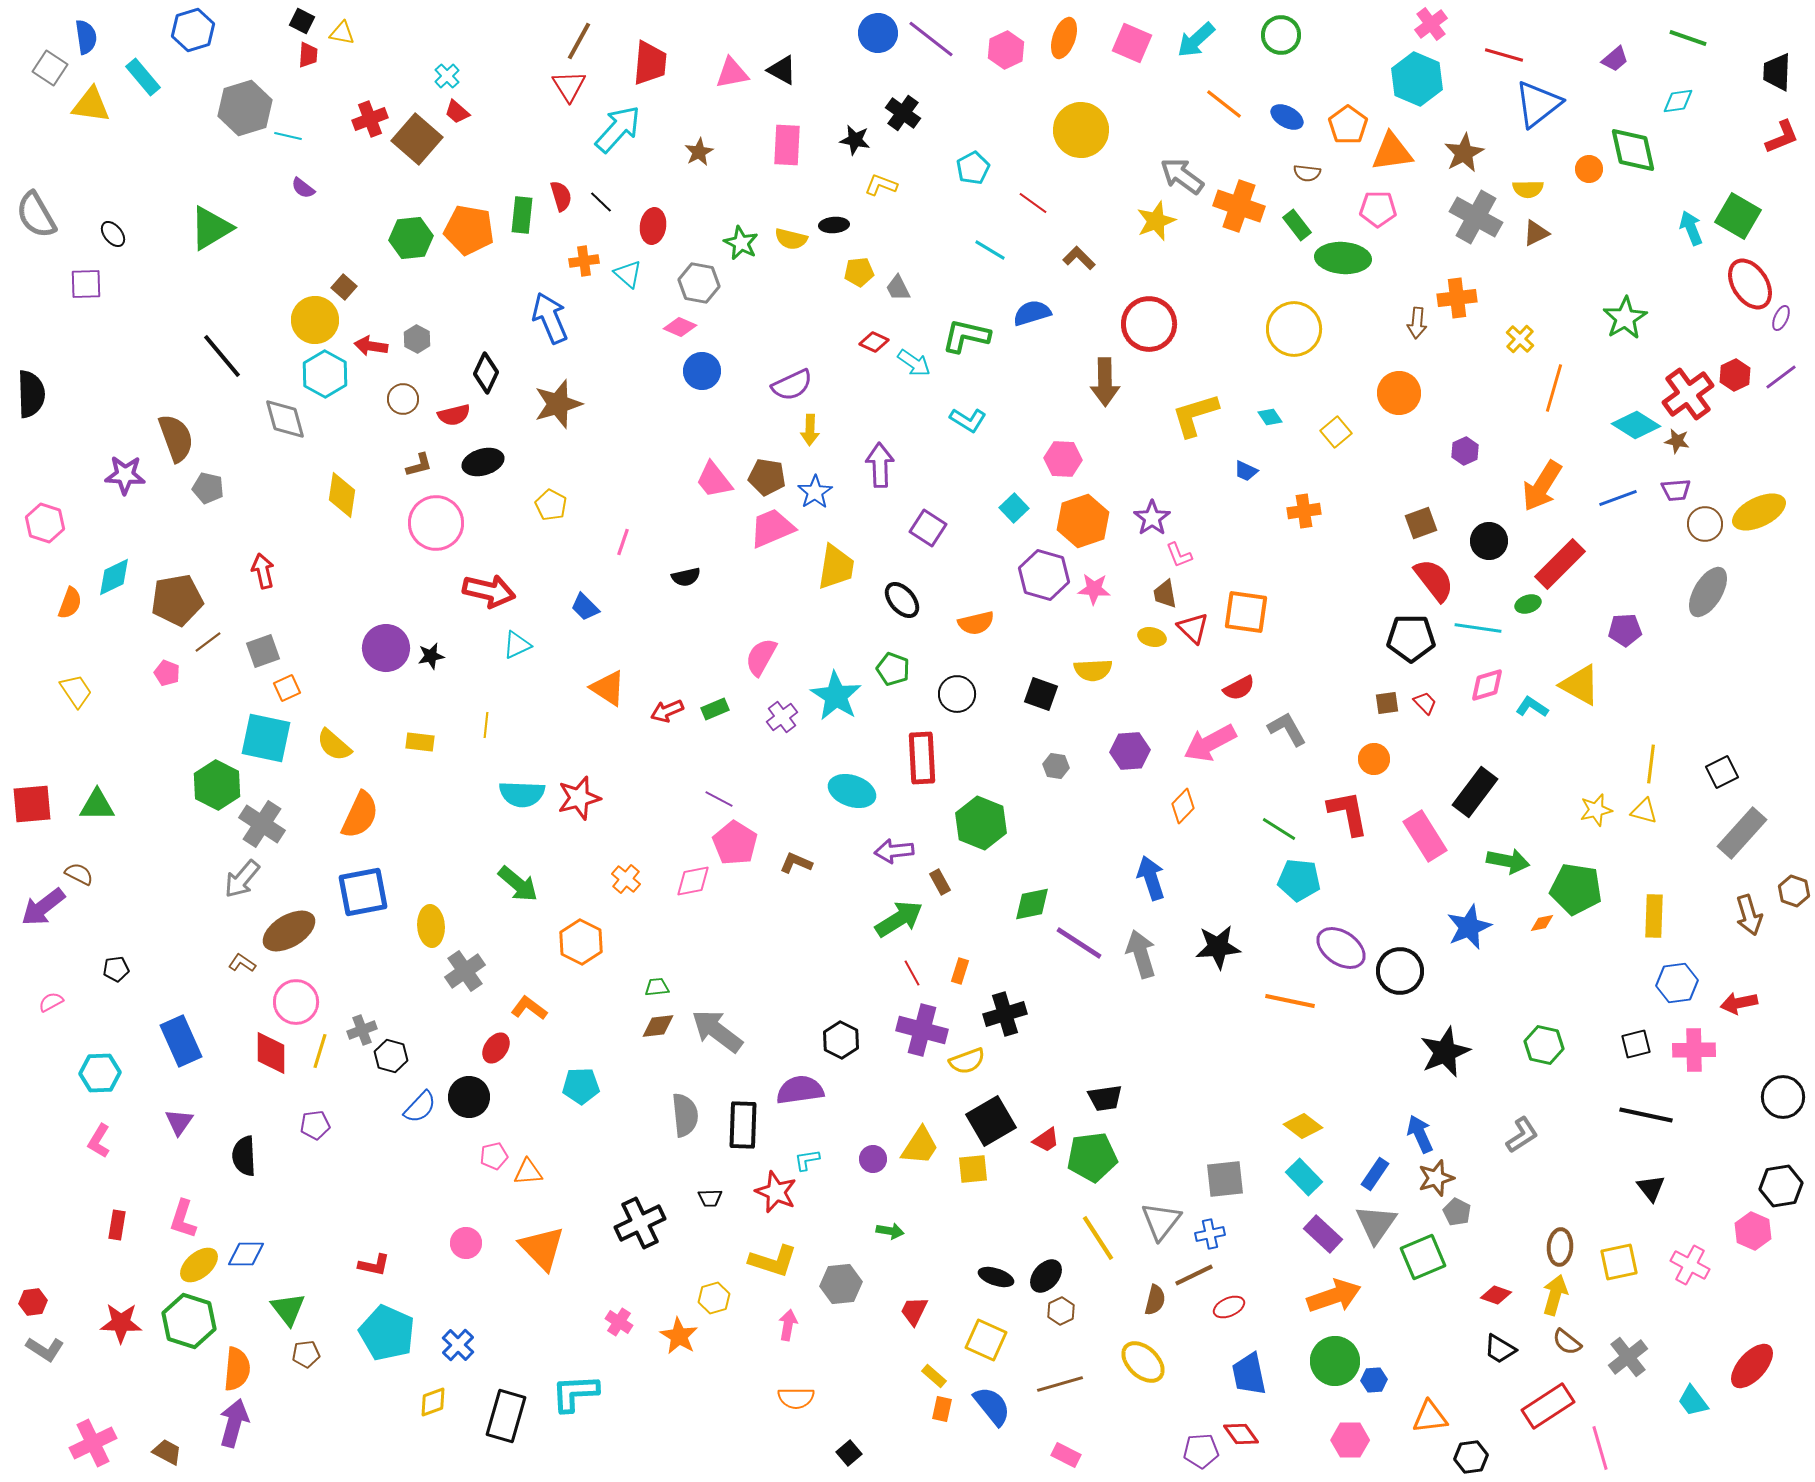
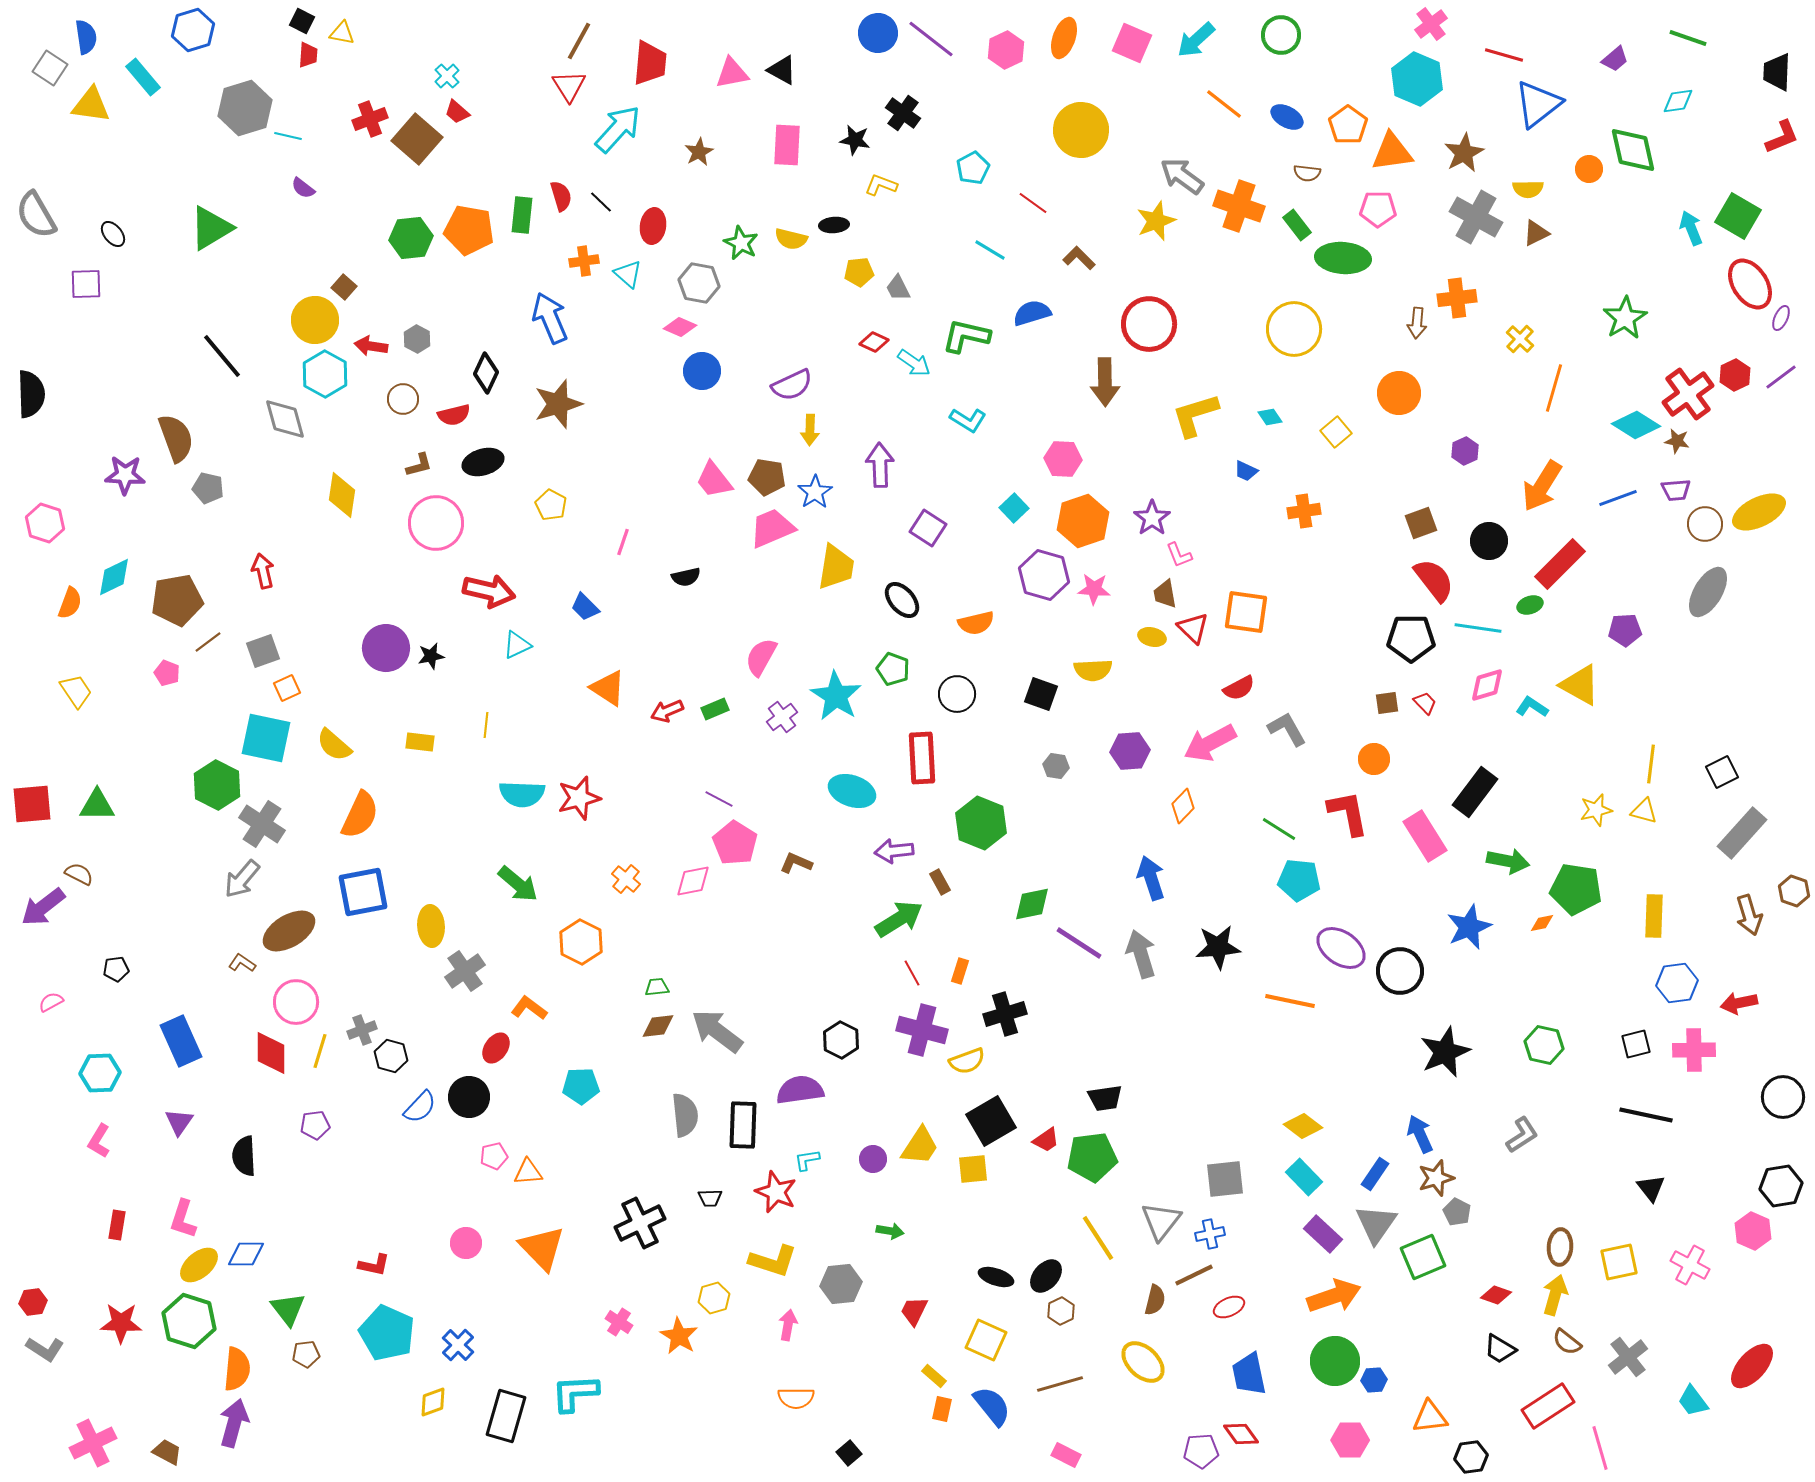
green ellipse at (1528, 604): moved 2 px right, 1 px down
